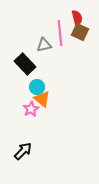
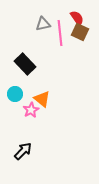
red semicircle: rotated 21 degrees counterclockwise
gray triangle: moved 1 px left, 21 px up
cyan circle: moved 22 px left, 7 px down
pink star: moved 1 px down
